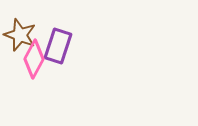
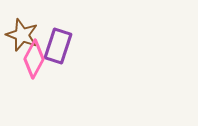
brown star: moved 2 px right
